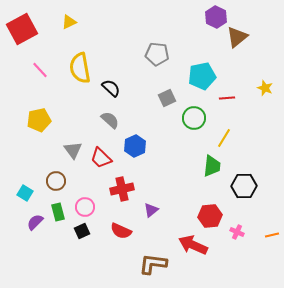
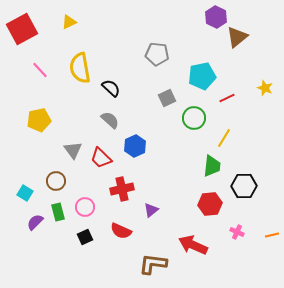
red line: rotated 21 degrees counterclockwise
red hexagon: moved 12 px up
black square: moved 3 px right, 6 px down
